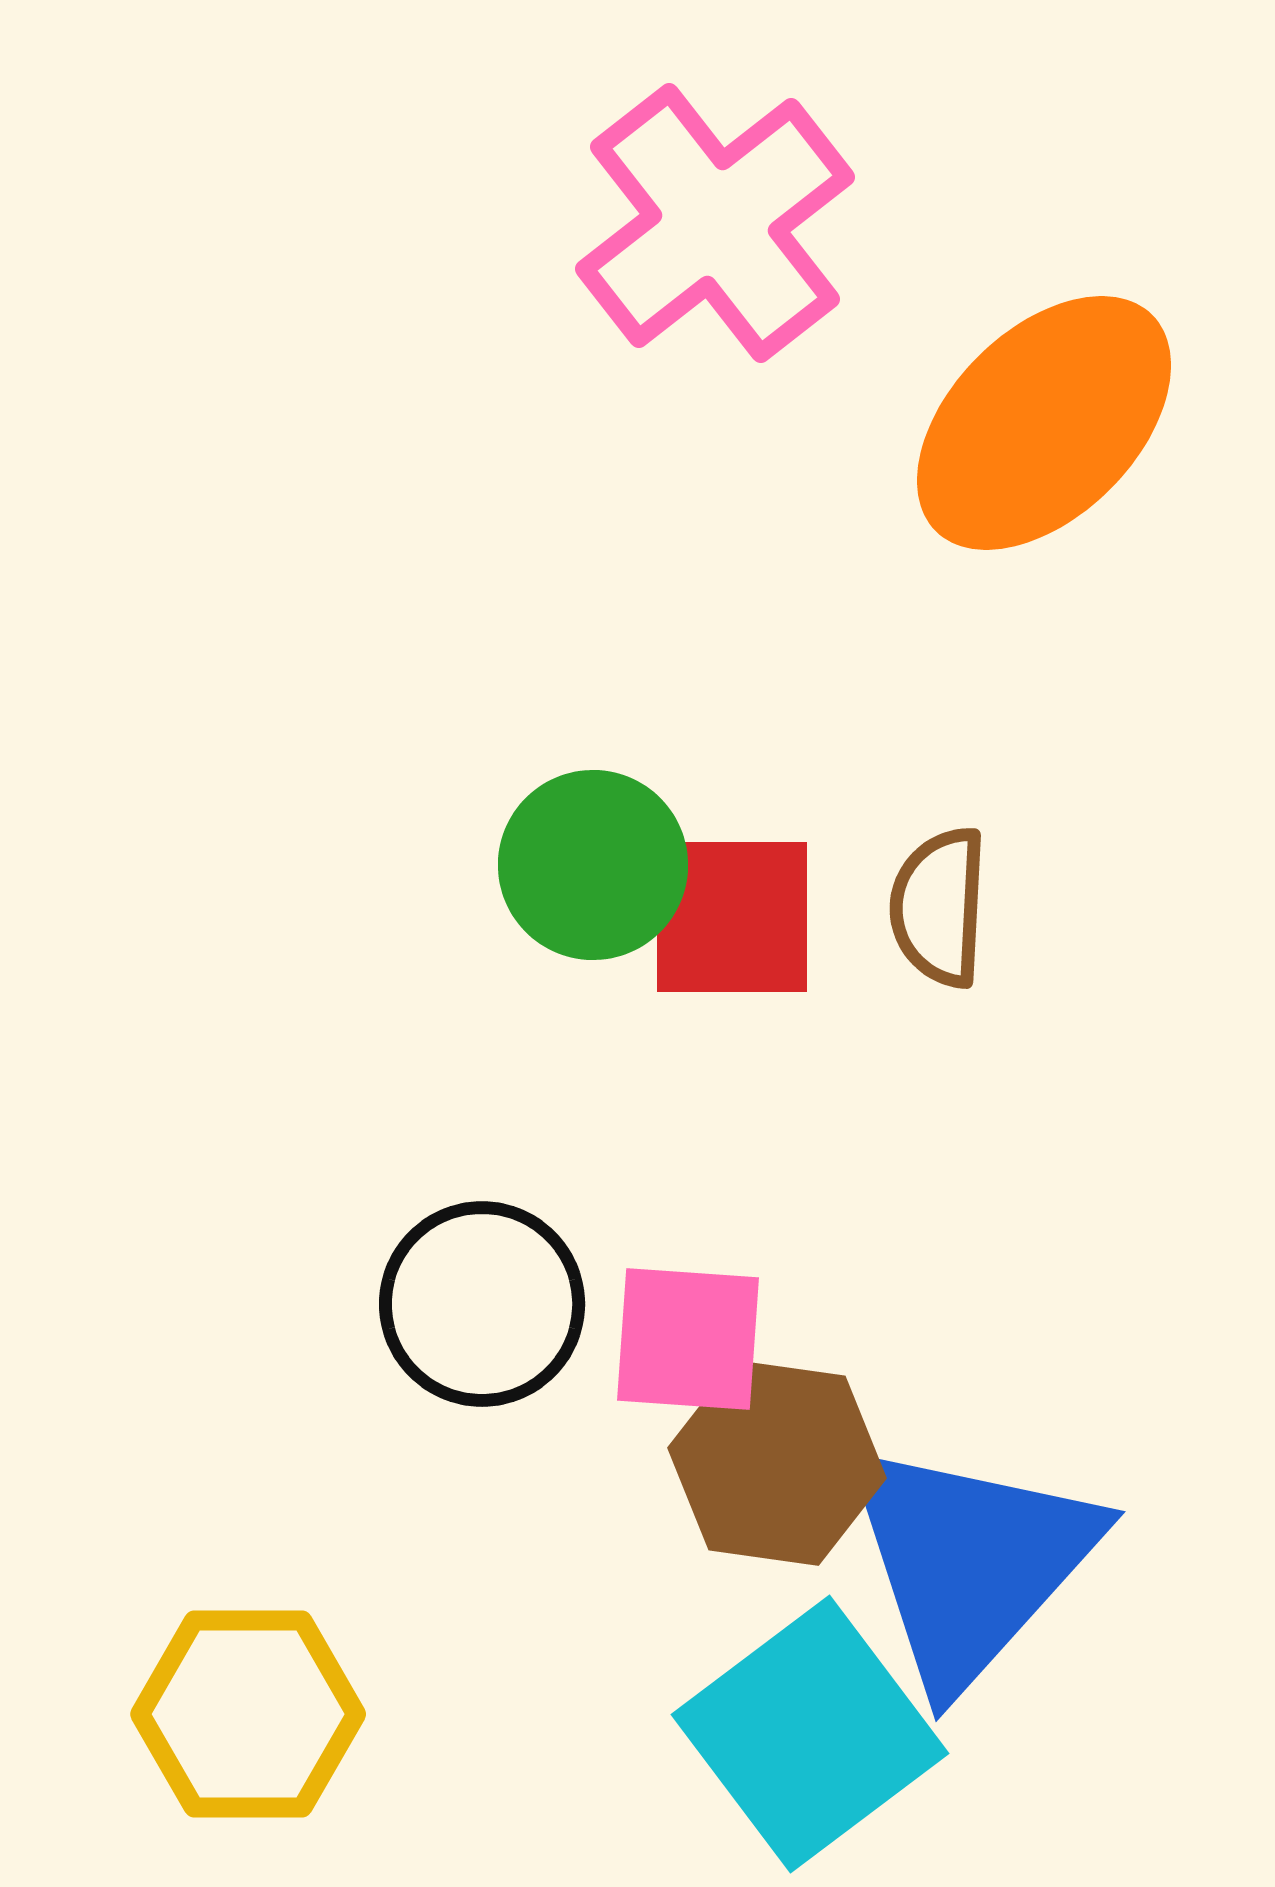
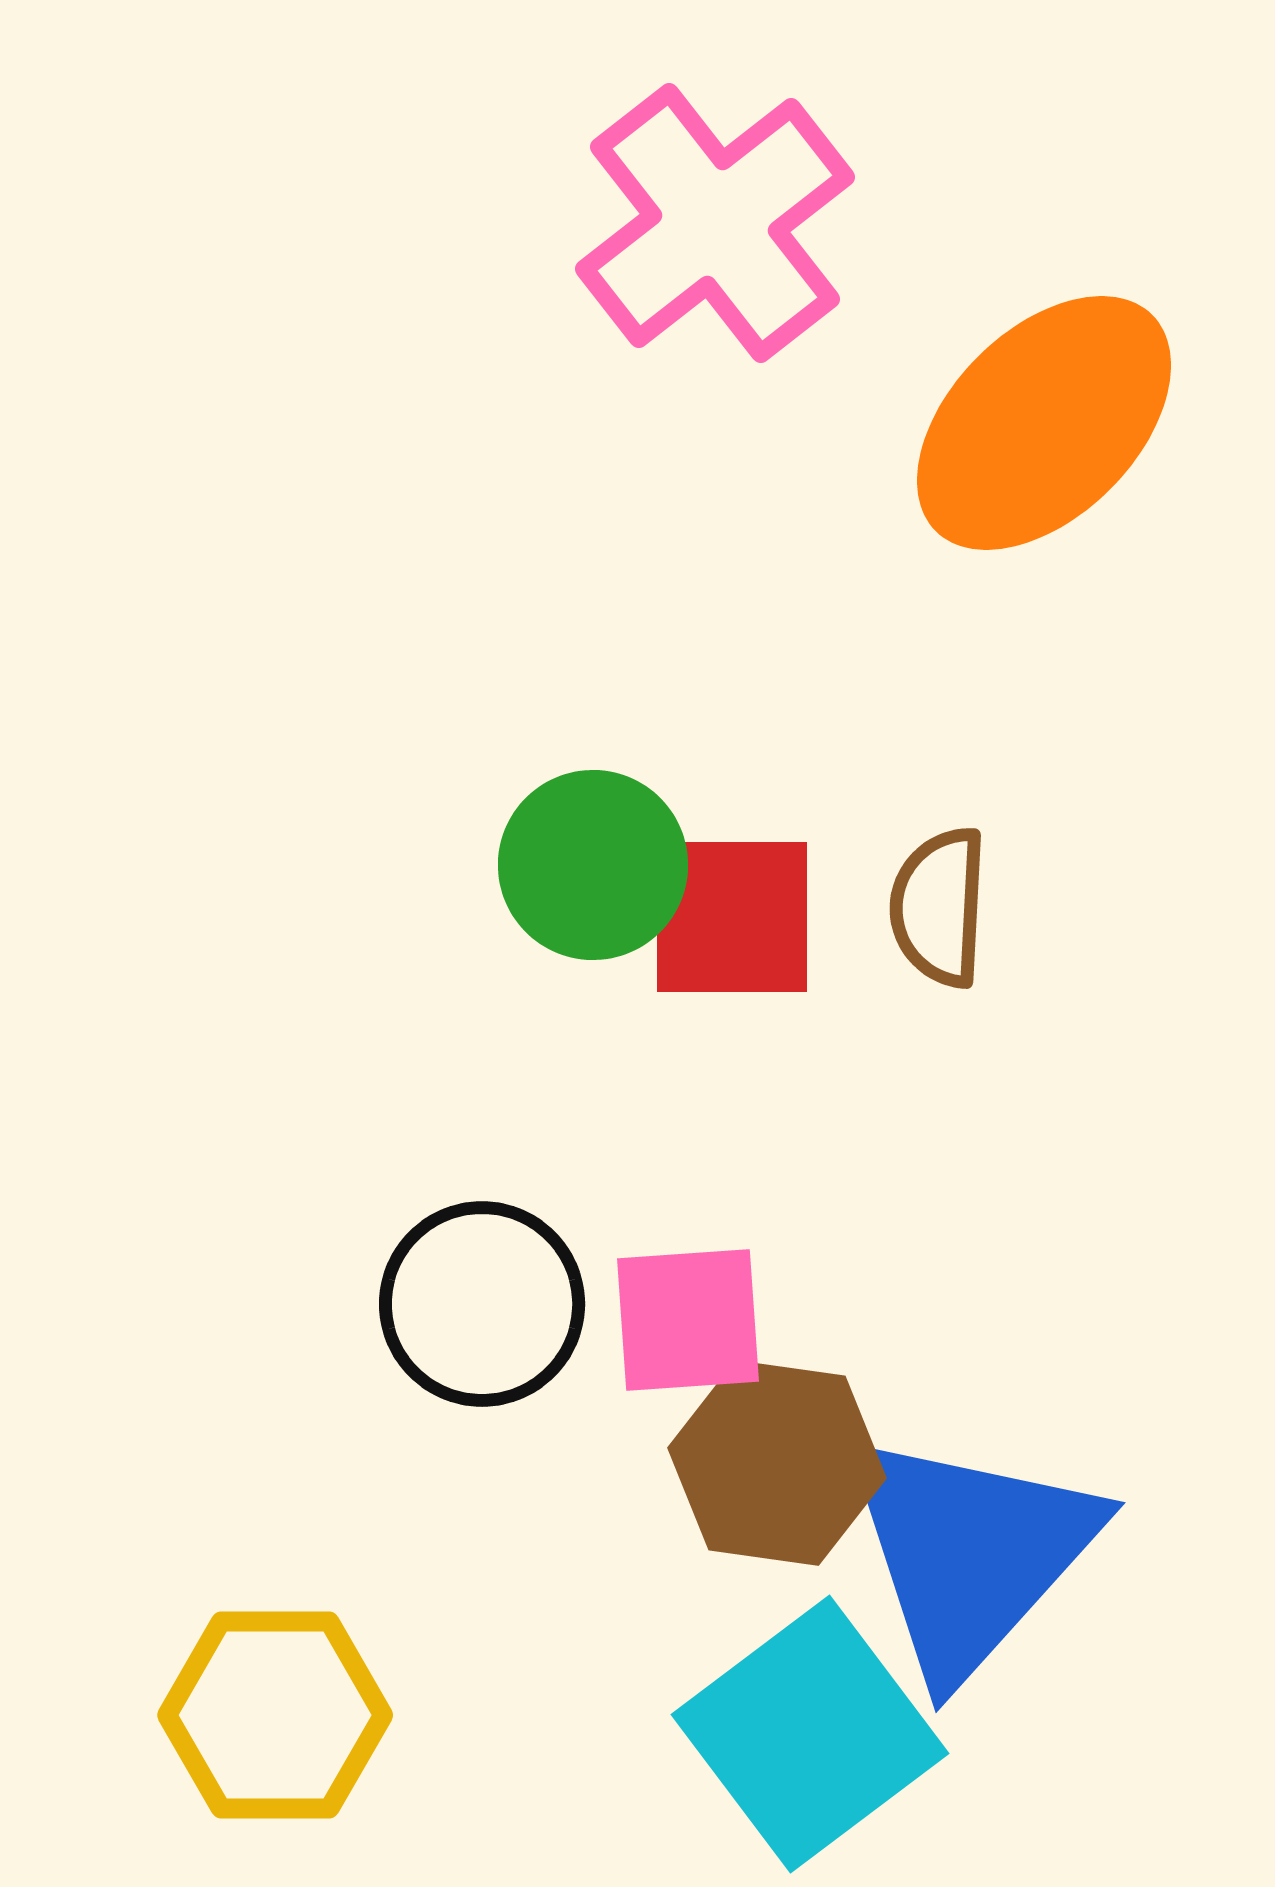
pink square: moved 19 px up; rotated 8 degrees counterclockwise
blue triangle: moved 9 px up
yellow hexagon: moved 27 px right, 1 px down
